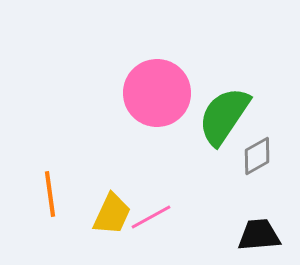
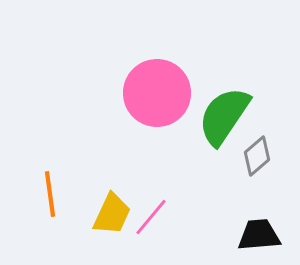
gray diamond: rotated 12 degrees counterclockwise
pink line: rotated 21 degrees counterclockwise
